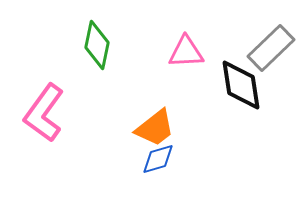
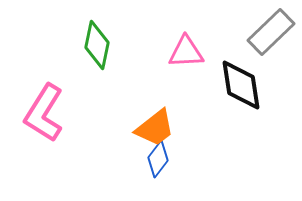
gray rectangle: moved 16 px up
pink L-shape: rotated 4 degrees counterclockwise
blue diamond: rotated 36 degrees counterclockwise
